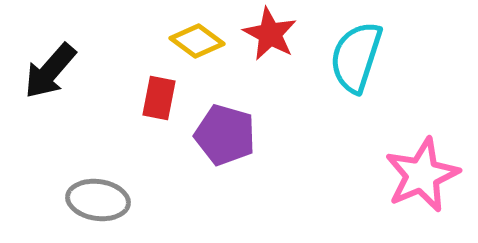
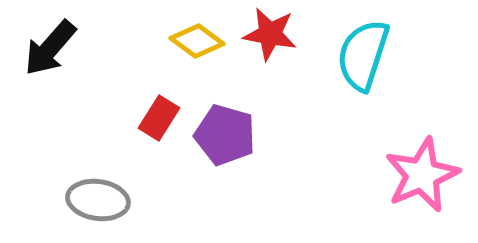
red star: rotated 18 degrees counterclockwise
cyan semicircle: moved 7 px right, 2 px up
black arrow: moved 23 px up
red rectangle: moved 20 px down; rotated 21 degrees clockwise
